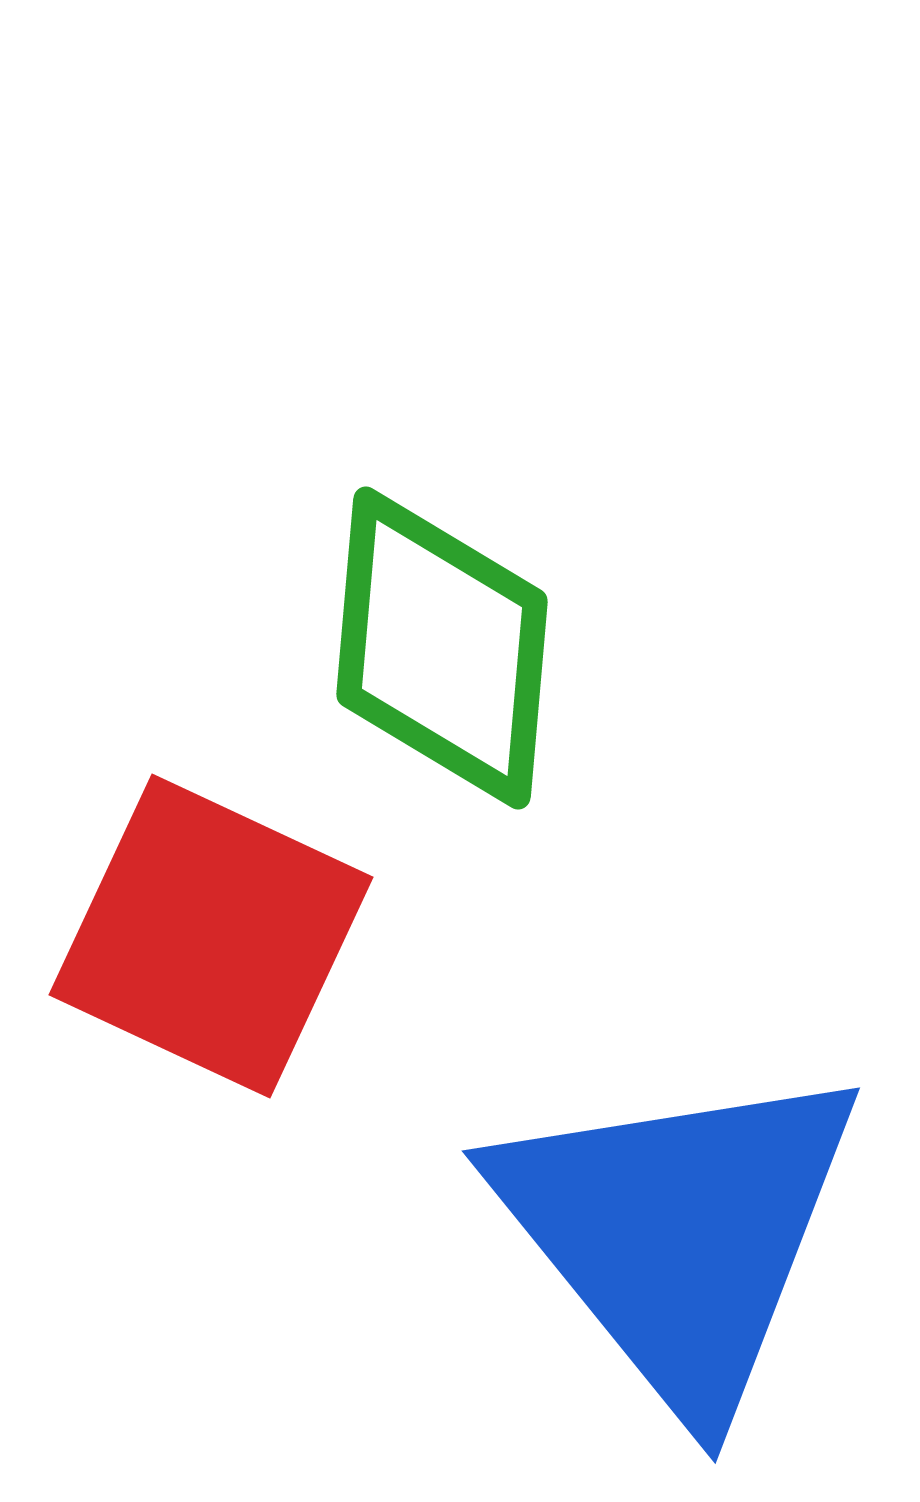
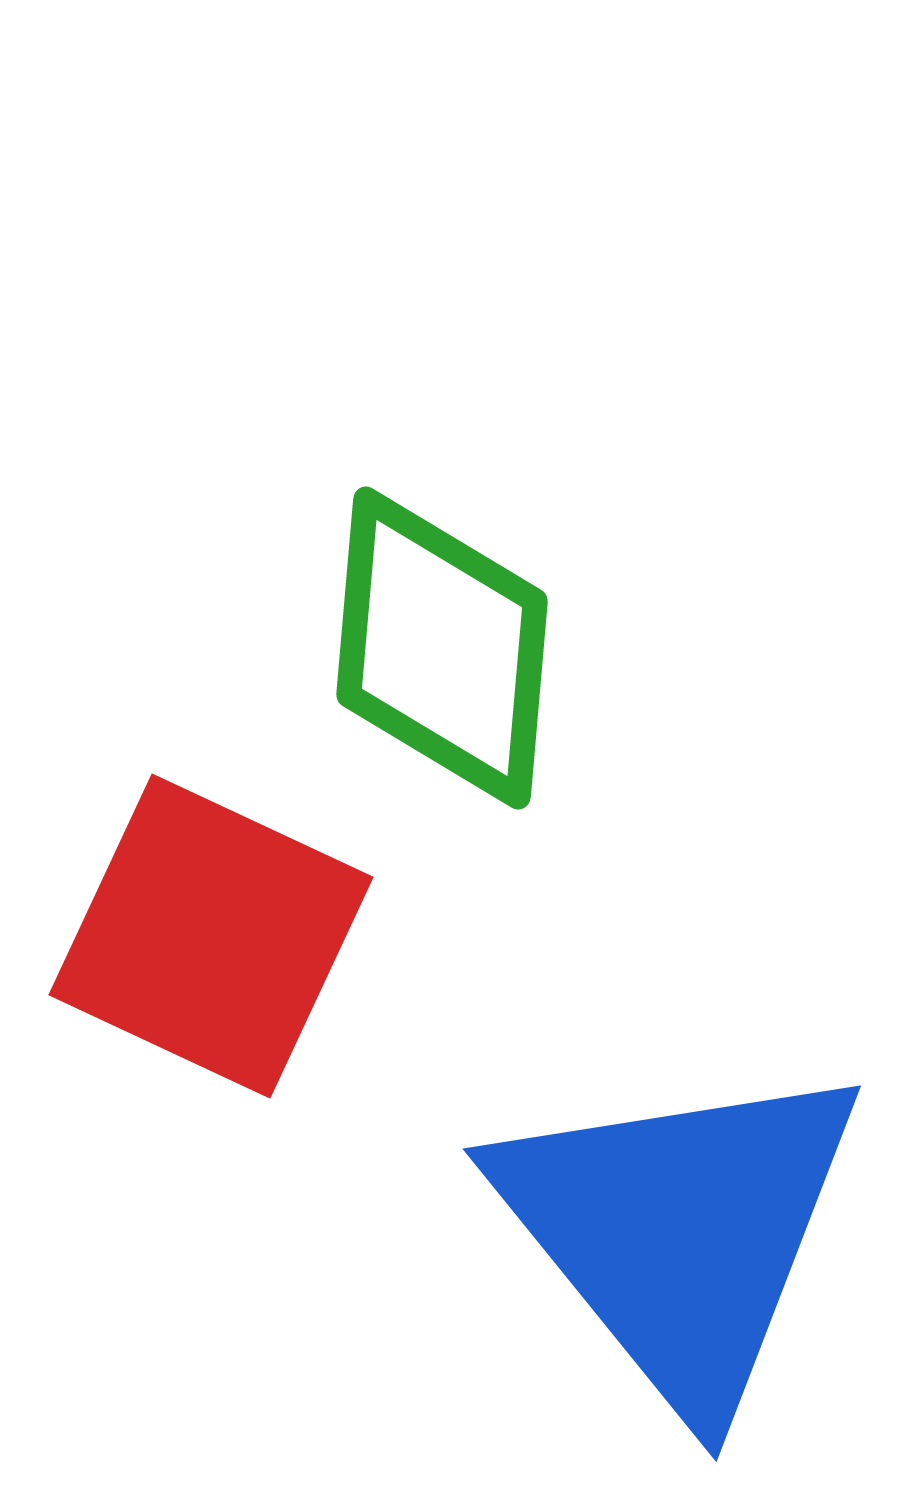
blue triangle: moved 1 px right, 2 px up
